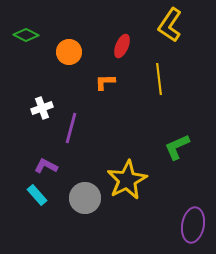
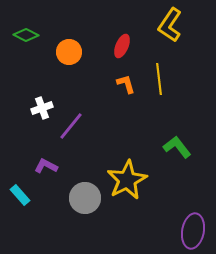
orange L-shape: moved 21 px right, 2 px down; rotated 75 degrees clockwise
purple line: moved 2 px up; rotated 24 degrees clockwise
green L-shape: rotated 76 degrees clockwise
cyan rectangle: moved 17 px left
purple ellipse: moved 6 px down
